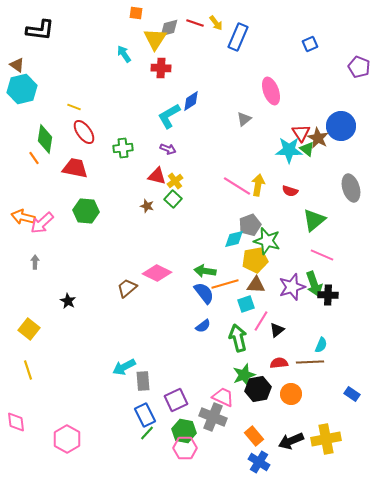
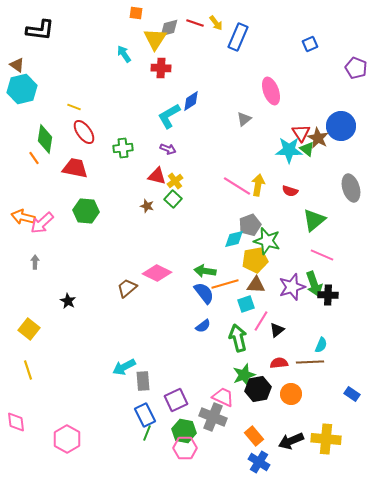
purple pentagon at (359, 67): moved 3 px left, 1 px down
green line at (147, 433): rotated 21 degrees counterclockwise
yellow cross at (326, 439): rotated 16 degrees clockwise
